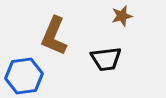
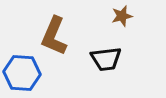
blue hexagon: moved 2 px left, 3 px up; rotated 12 degrees clockwise
